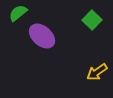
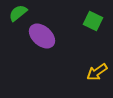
green square: moved 1 px right, 1 px down; rotated 18 degrees counterclockwise
